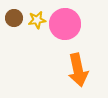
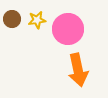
brown circle: moved 2 px left, 1 px down
pink circle: moved 3 px right, 5 px down
